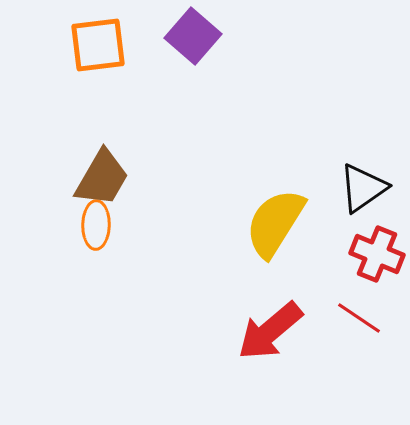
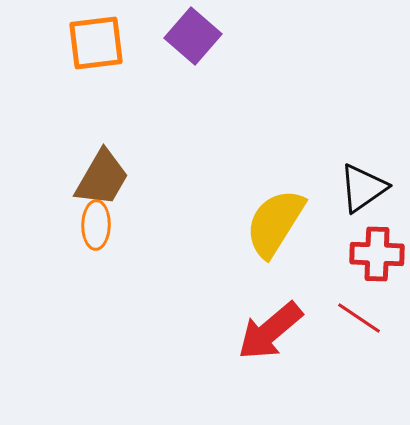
orange square: moved 2 px left, 2 px up
red cross: rotated 20 degrees counterclockwise
